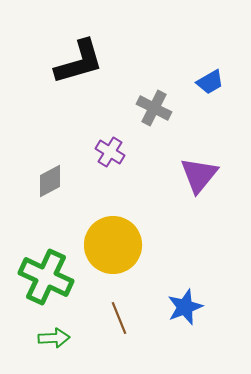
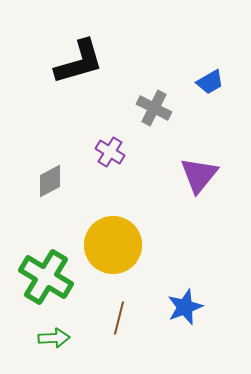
green cross: rotated 6 degrees clockwise
brown line: rotated 36 degrees clockwise
